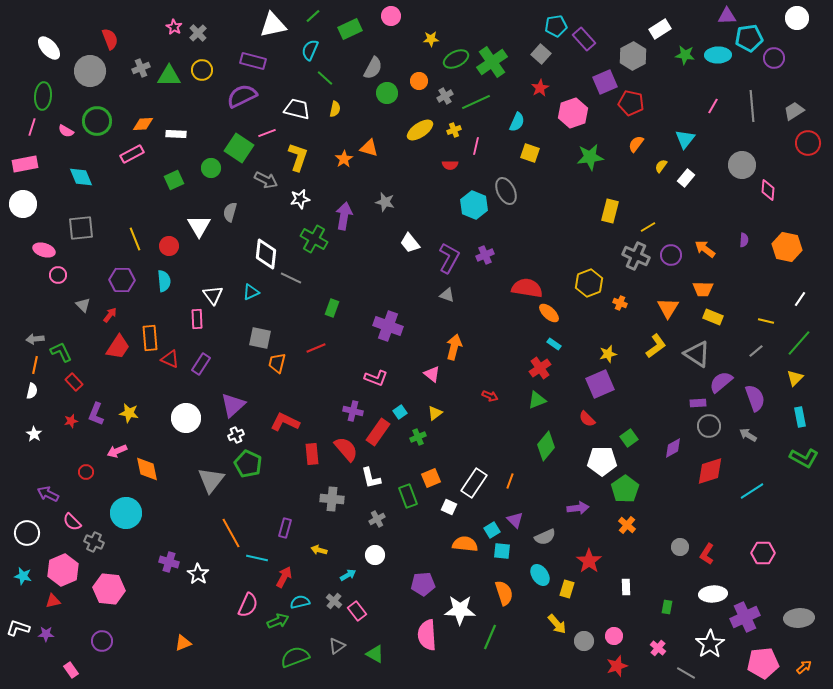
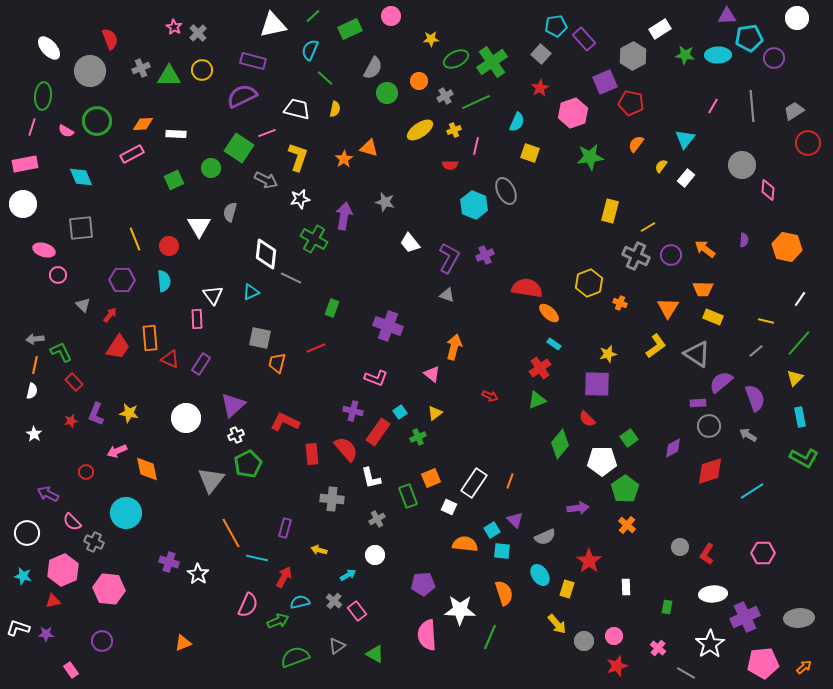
purple square at (600, 384): moved 3 px left; rotated 24 degrees clockwise
green diamond at (546, 446): moved 14 px right, 2 px up
green pentagon at (248, 464): rotated 20 degrees clockwise
